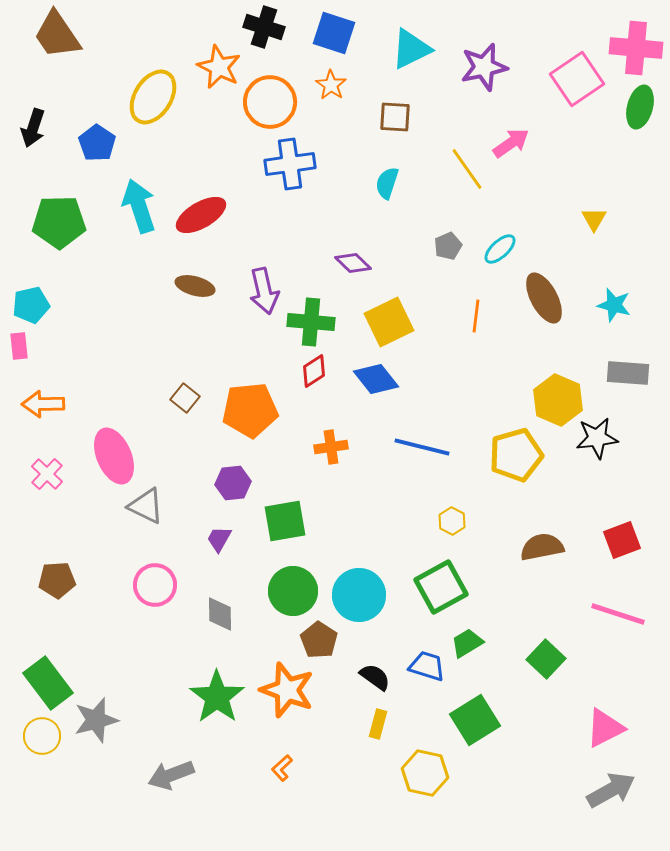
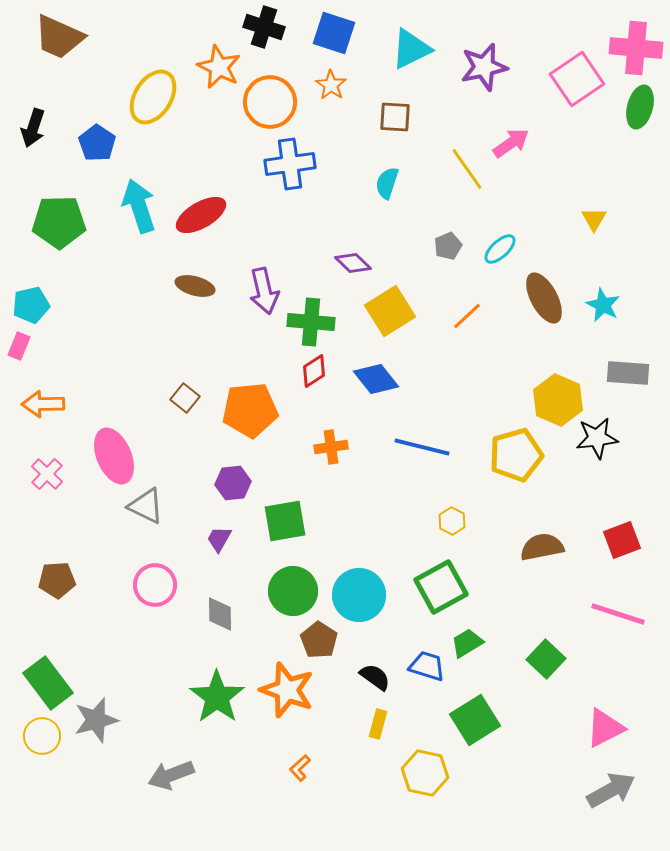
brown trapezoid at (57, 35): moved 2 px right, 2 px down; rotated 32 degrees counterclockwise
cyan star at (614, 305): moved 11 px left; rotated 12 degrees clockwise
orange line at (476, 316): moved 9 px left; rotated 40 degrees clockwise
yellow square at (389, 322): moved 1 px right, 11 px up; rotated 6 degrees counterclockwise
pink rectangle at (19, 346): rotated 28 degrees clockwise
orange L-shape at (282, 768): moved 18 px right
